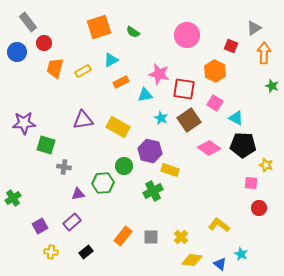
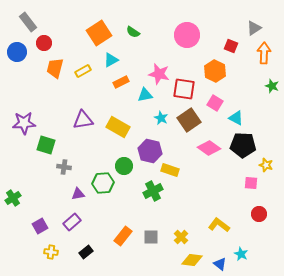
orange square at (99, 27): moved 6 px down; rotated 15 degrees counterclockwise
red circle at (259, 208): moved 6 px down
